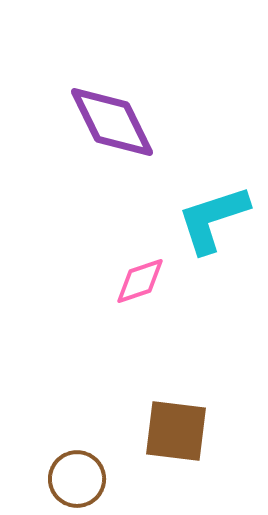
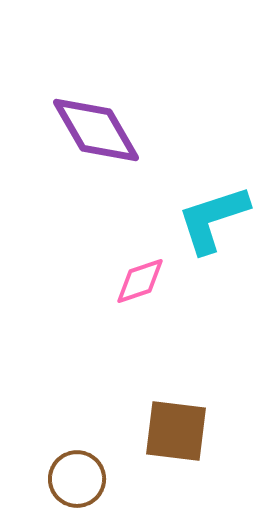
purple diamond: moved 16 px left, 8 px down; rotated 4 degrees counterclockwise
